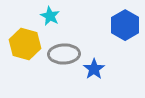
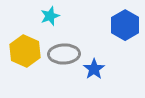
cyan star: rotated 24 degrees clockwise
yellow hexagon: moved 7 px down; rotated 8 degrees clockwise
